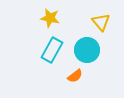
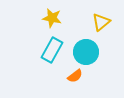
yellow star: moved 2 px right
yellow triangle: rotated 30 degrees clockwise
cyan circle: moved 1 px left, 2 px down
